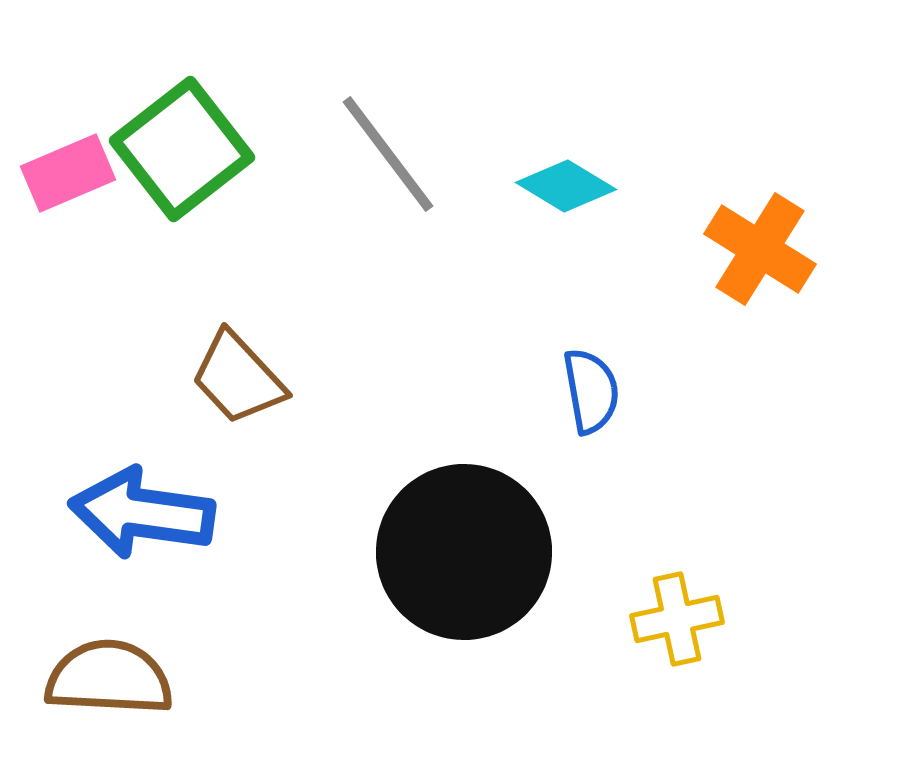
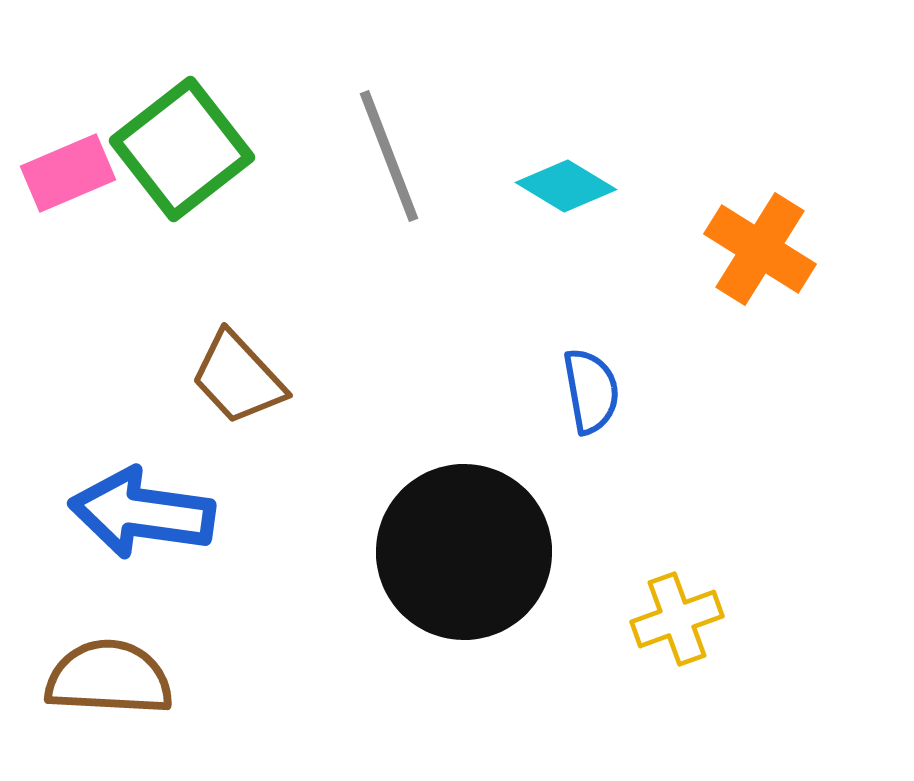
gray line: moved 1 px right, 2 px down; rotated 16 degrees clockwise
yellow cross: rotated 8 degrees counterclockwise
